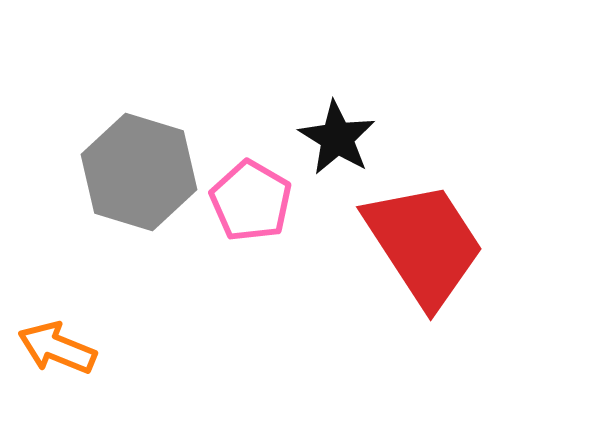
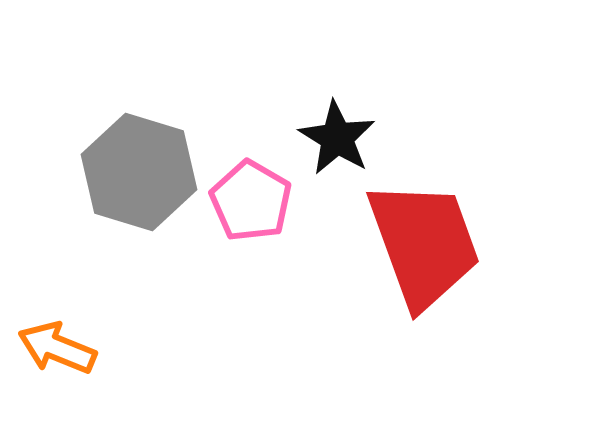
red trapezoid: rotated 13 degrees clockwise
